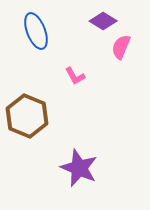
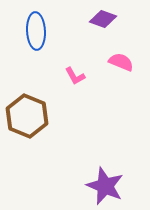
purple diamond: moved 2 px up; rotated 12 degrees counterclockwise
blue ellipse: rotated 18 degrees clockwise
pink semicircle: moved 15 px down; rotated 90 degrees clockwise
purple star: moved 26 px right, 18 px down
